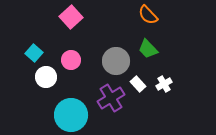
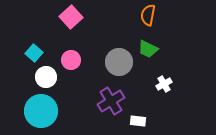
orange semicircle: rotated 55 degrees clockwise
green trapezoid: rotated 20 degrees counterclockwise
gray circle: moved 3 px right, 1 px down
white rectangle: moved 37 px down; rotated 42 degrees counterclockwise
purple cross: moved 3 px down
cyan circle: moved 30 px left, 4 px up
